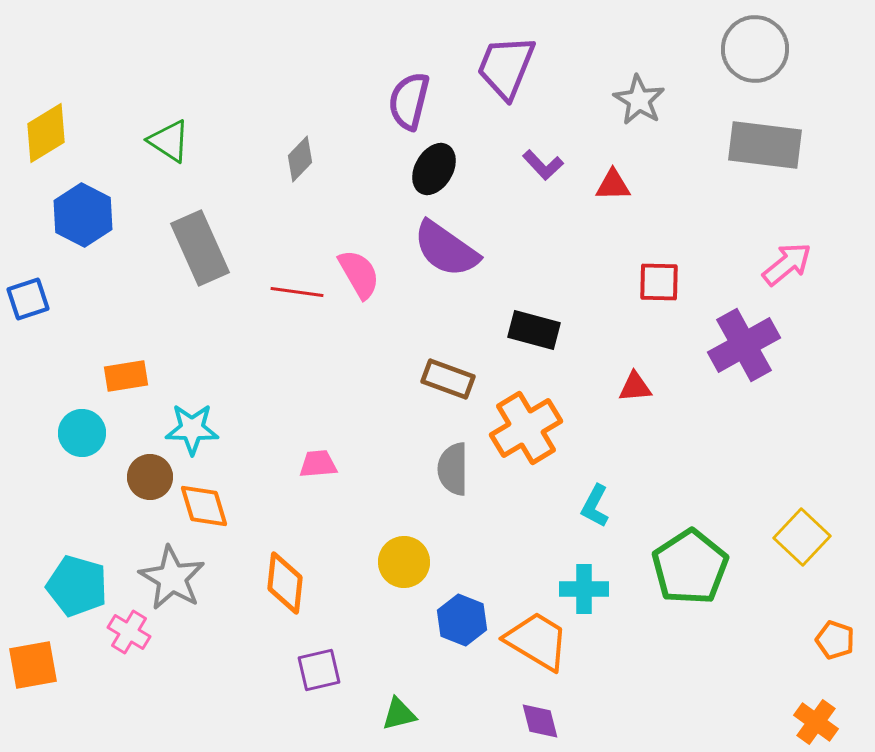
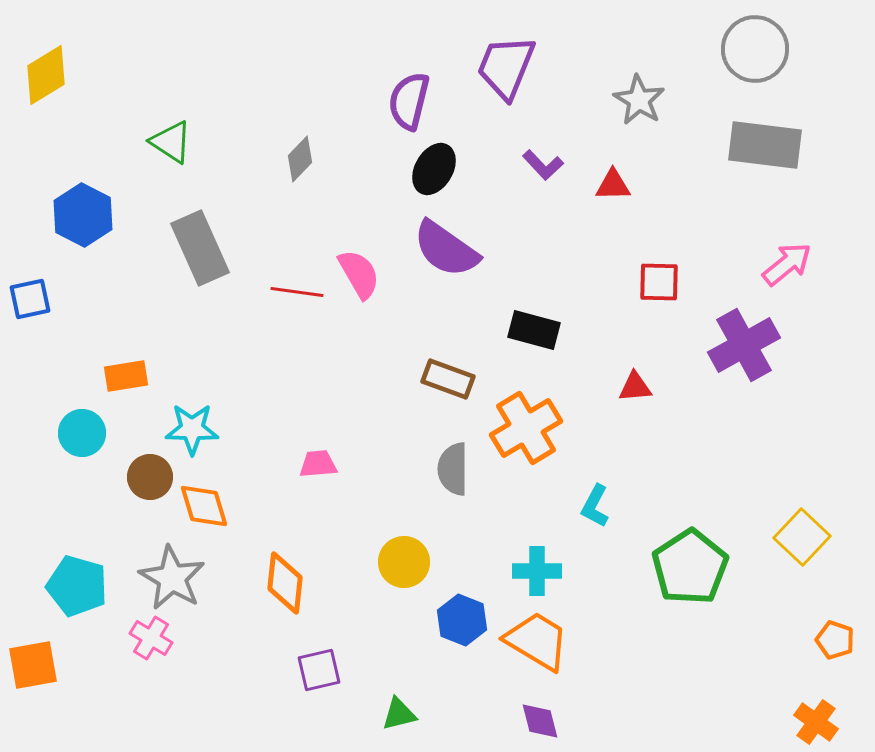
yellow diamond at (46, 133): moved 58 px up
green triangle at (169, 141): moved 2 px right, 1 px down
blue square at (28, 299): moved 2 px right; rotated 6 degrees clockwise
cyan cross at (584, 589): moved 47 px left, 18 px up
pink cross at (129, 632): moved 22 px right, 6 px down
